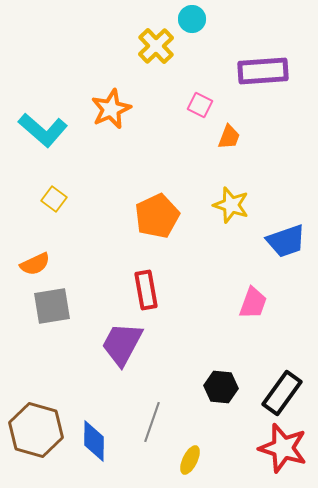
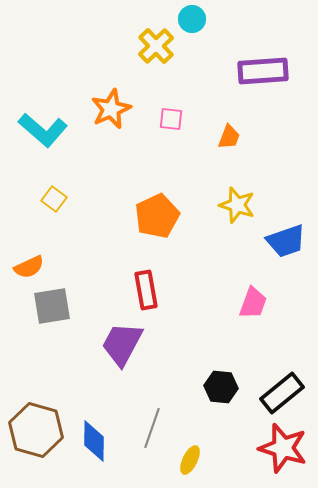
pink square: moved 29 px left, 14 px down; rotated 20 degrees counterclockwise
yellow star: moved 6 px right
orange semicircle: moved 6 px left, 3 px down
black rectangle: rotated 15 degrees clockwise
gray line: moved 6 px down
